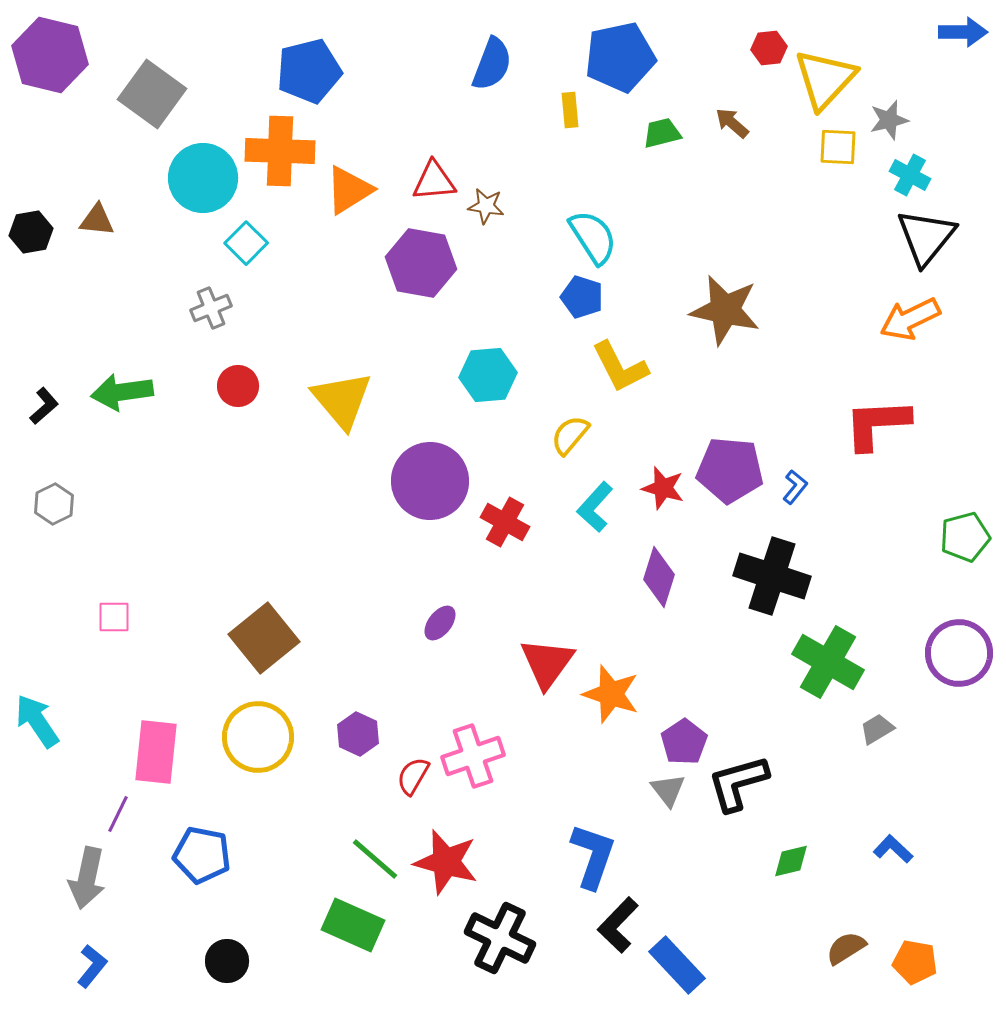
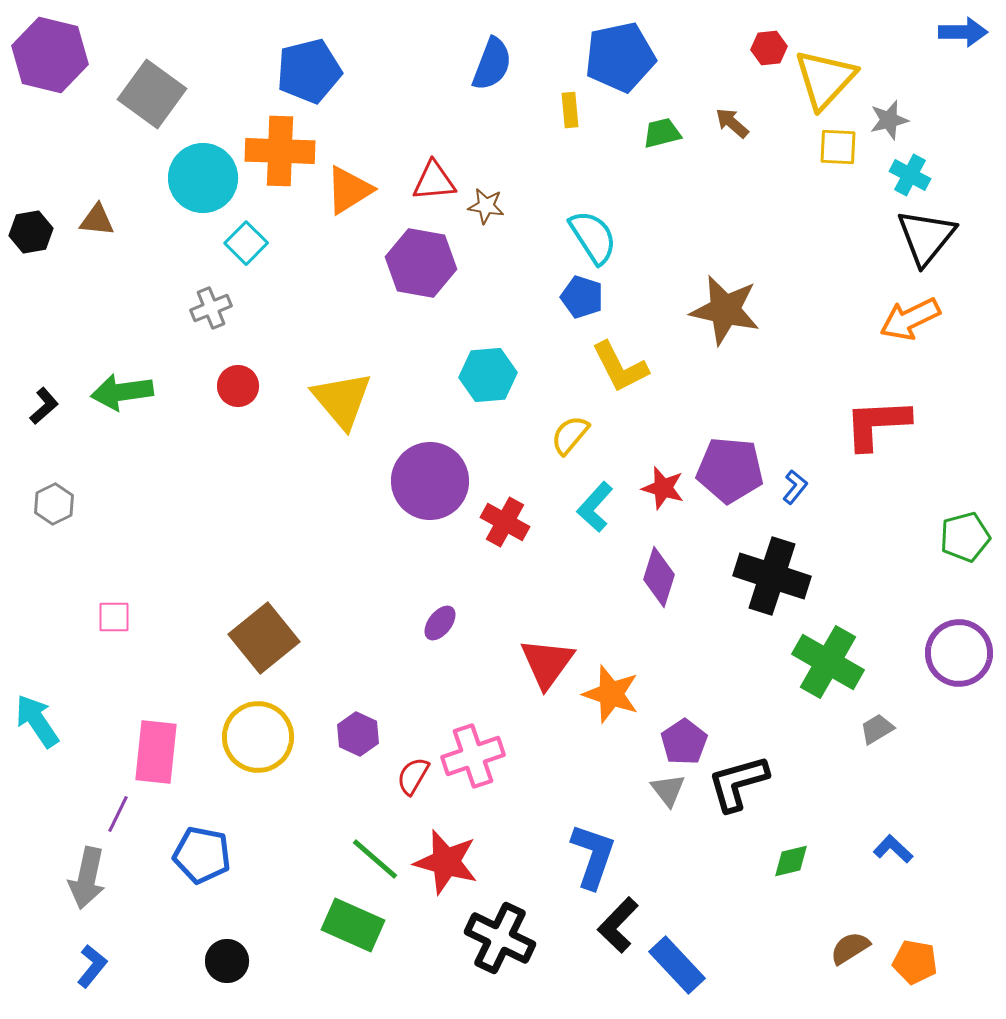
brown semicircle at (846, 948): moved 4 px right
